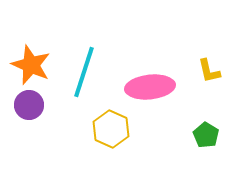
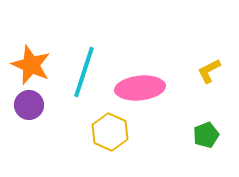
yellow L-shape: rotated 76 degrees clockwise
pink ellipse: moved 10 px left, 1 px down
yellow hexagon: moved 1 px left, 3 px down
green pentagon: rotated 20 degrees clockwise
